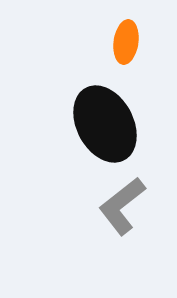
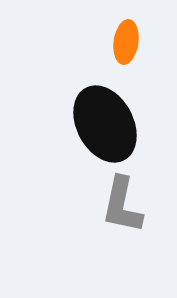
gray L-shape: moved 1 px up; rotated 40 degrees counterclockwise
